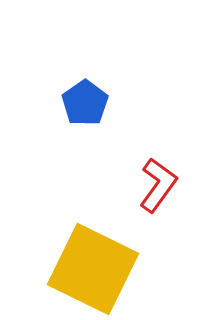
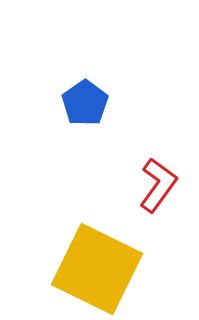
yellow square: moved 4 px right
